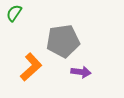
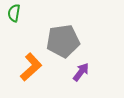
green semicircle: rotated 24 degrees counterclockwise
purple arrow: rotated 60 degrees counterclockwise
